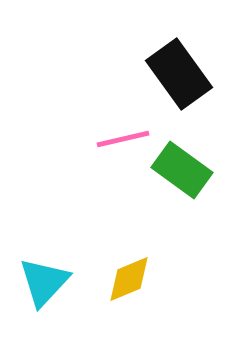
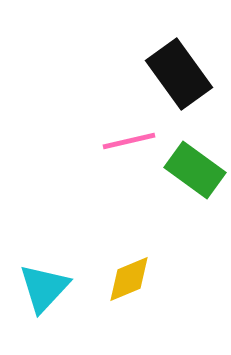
pink line: moved 6 px right, 2 px down
green rectangle: moved 13 px right
cyan triangle: moved 6 px down
